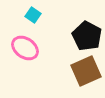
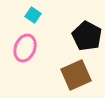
pink ellipse: rotated 76 degrees clockwise
brown square: moved 10 px left, 4 px down
